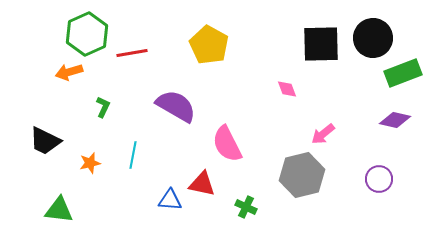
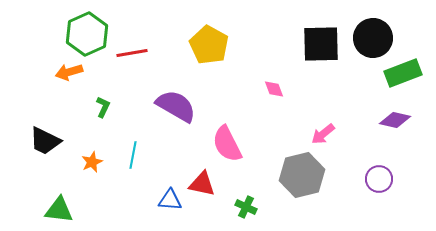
pink diamond: moved 13 px left
orange star: moved 2 px right, 1 px up; rotated 10 degrees counterclockwise
